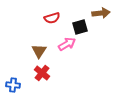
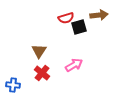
brown arrow: moved 2 px left, 2 px down
red semicircle: moved 14 px right
black square: moved 1 px left
pink arrow: moved 7 px right, 21 px down
